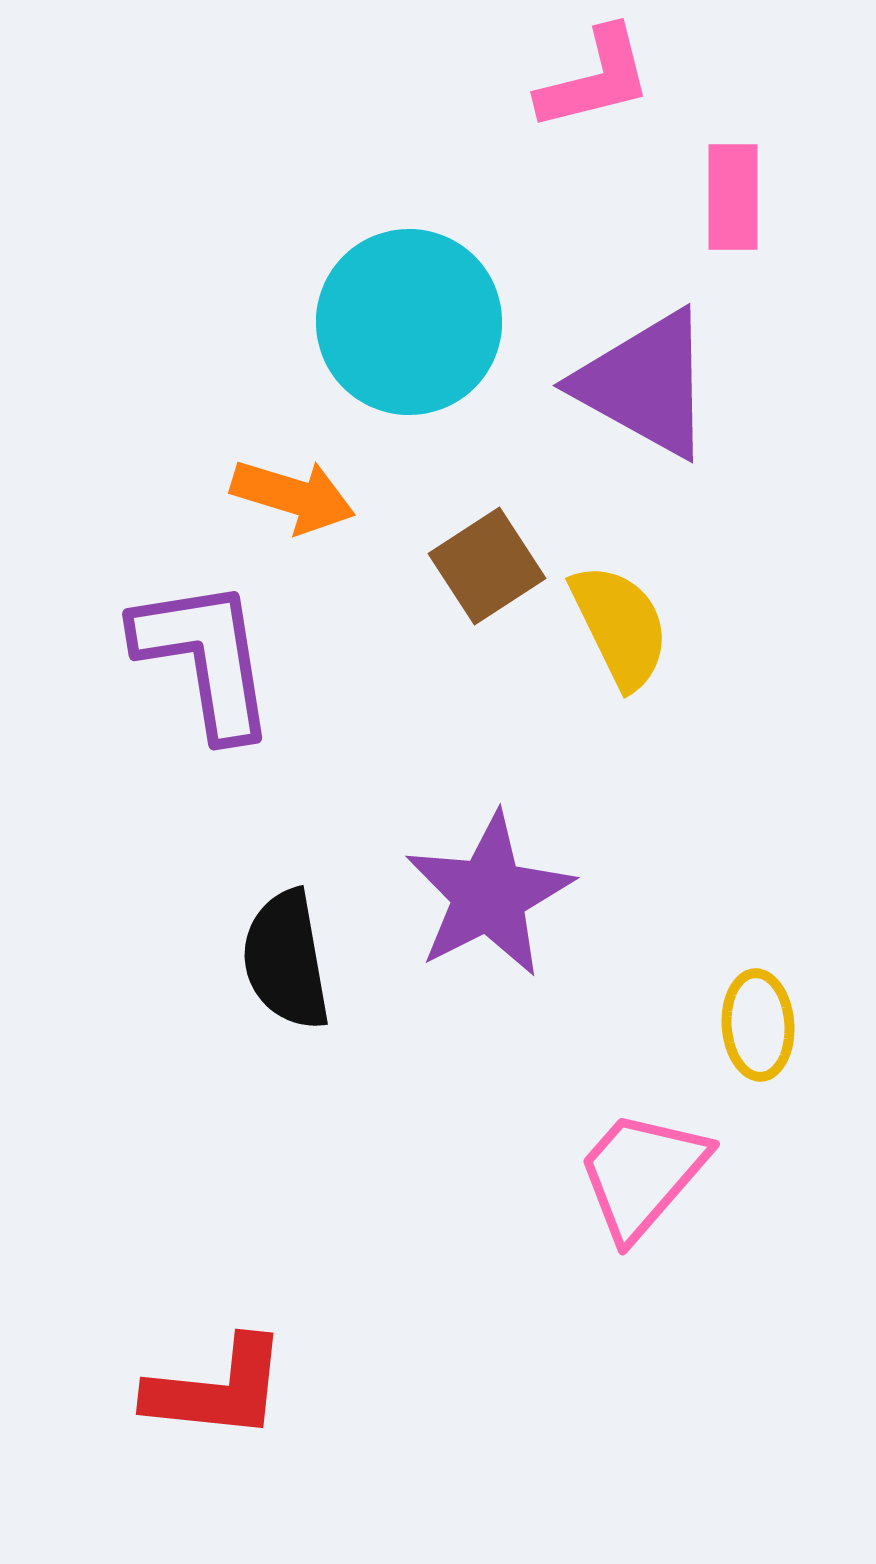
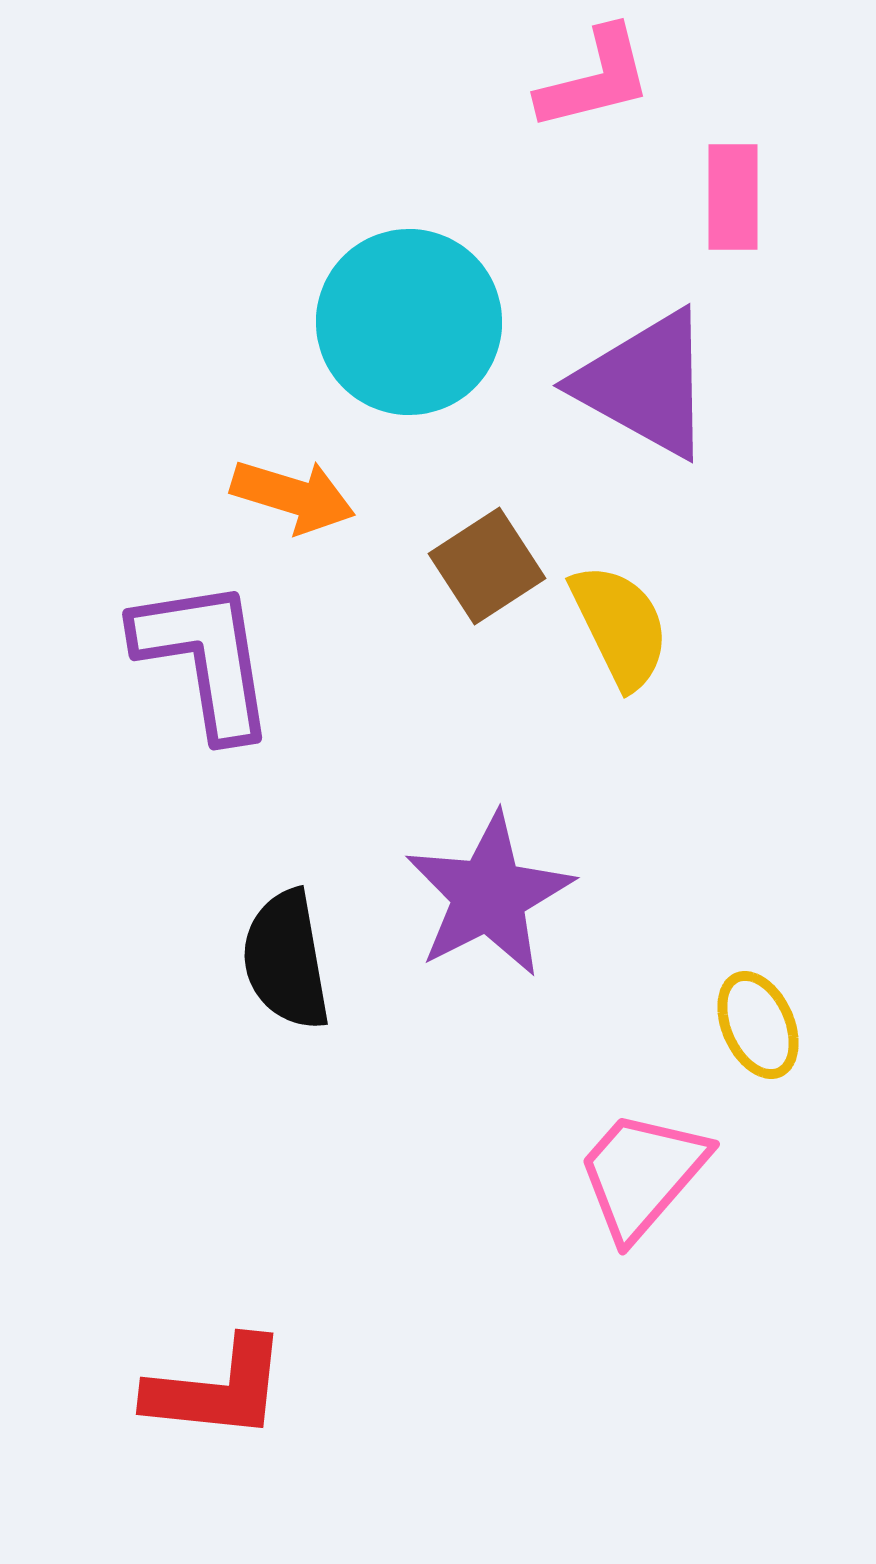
yellow ellipse: rotated 20 degrees counterclockwise
